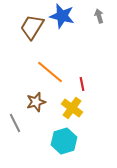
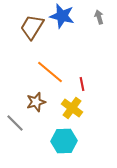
gray arrow: moved 1 px down
gray line: rotated 18 degrees counterclockwise
cyan hexagon: rotated 15 degrees clockwise
